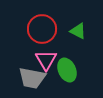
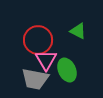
red circle: moved 4 px left, 11 px down
gray trapezoid: moved 3 px right, 1 px down
